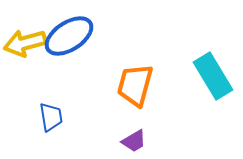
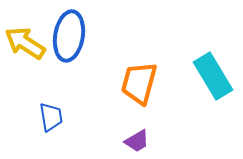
blue ellipse: rotated 48 degrees counterclockwise
yellow arrow: rotated 48 degrees clockwise
orange trapezoid: moved 4 px right, 2 px up
purple trapezoid: moved 3 px right
